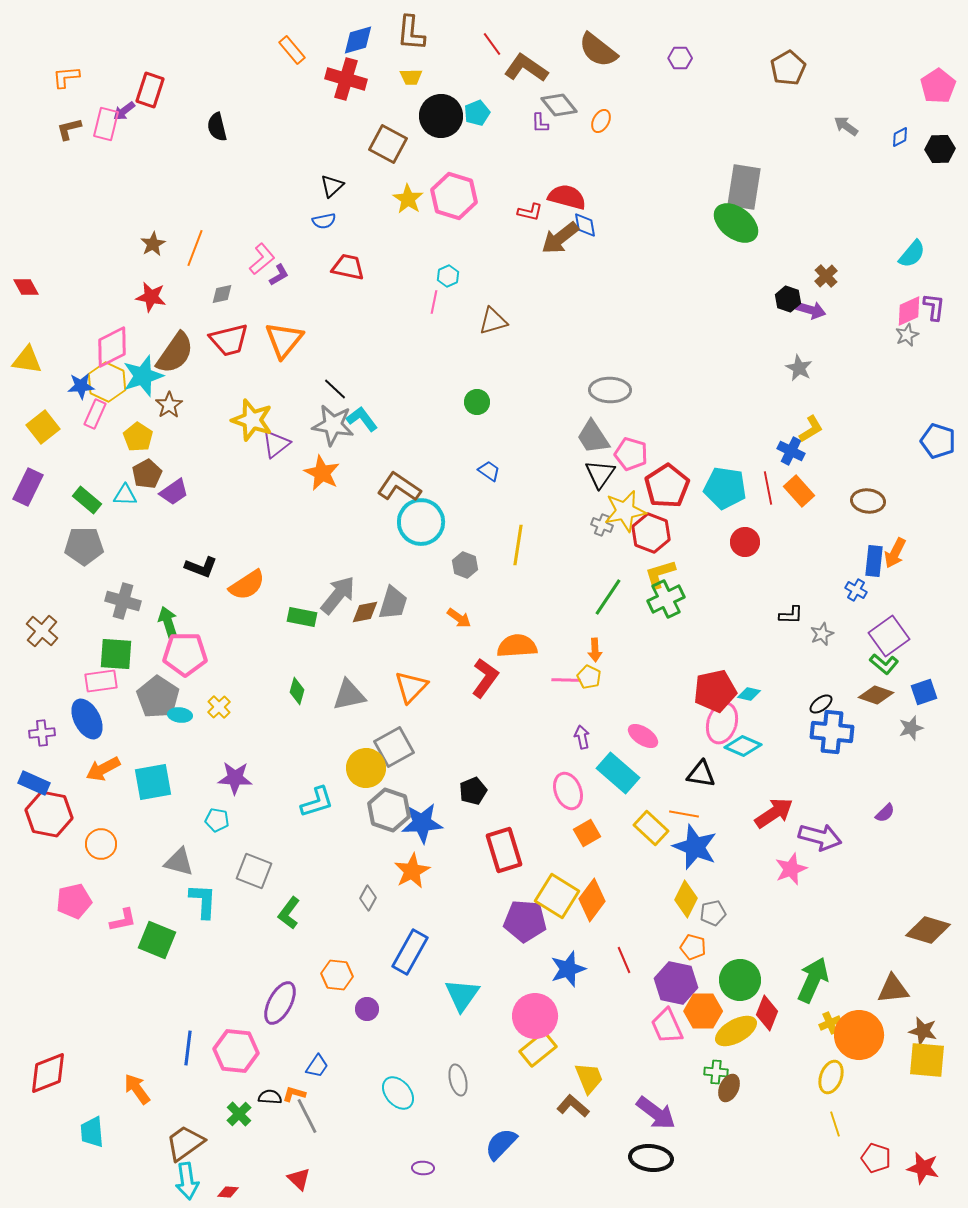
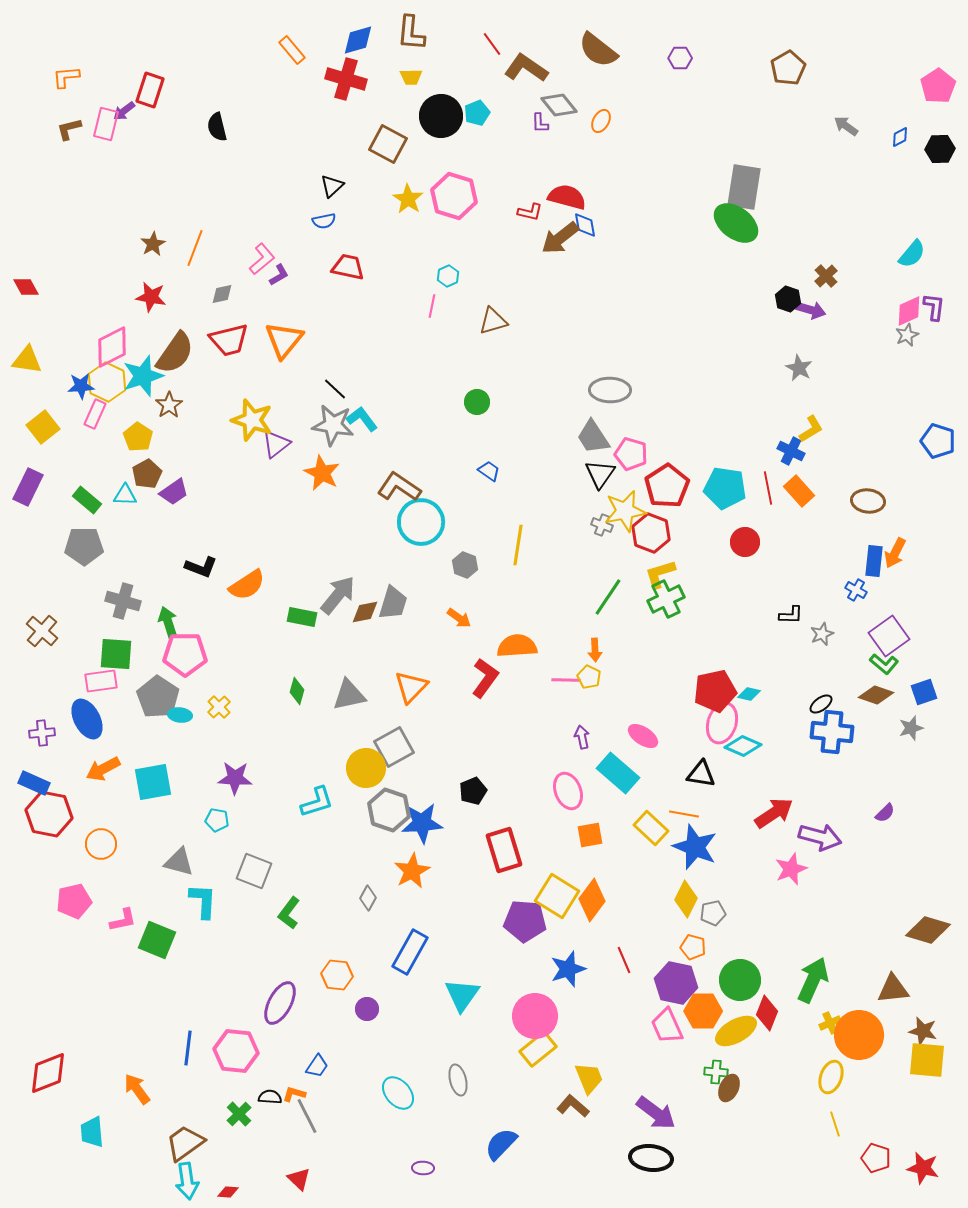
pink line at (434, 302): moved 2 px left, 4 px down
orange square at (587, 833): moved 3 px right, 2 px down; rotated 20 degrees clockwise
